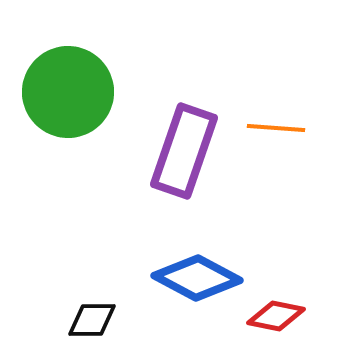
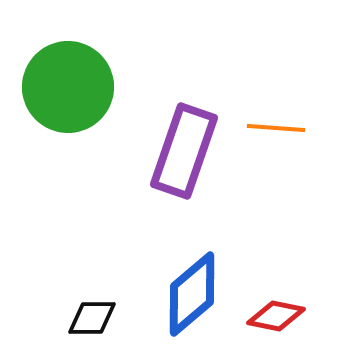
green circle: moved 5 px up
blue diamond: moved 5 px left, 16 px down; rotated 68 degrees counterclockwise
black diamond: moved 2 px up
